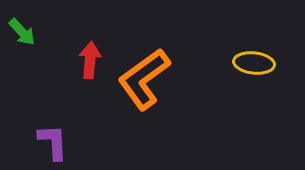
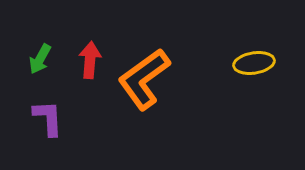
green arrow: moved 18 px right, 27 px down; rotated 72 degrees clockwise
yellow ellipse: rotated 15 degrees counterclockwise
purple L-shape: moved 5 px left, 24 px up
